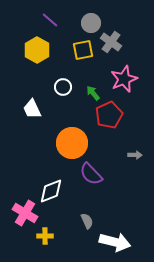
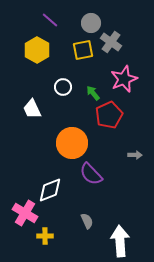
white diamond: moved 1 px left, 1 px up
white arrow: moved 5 px right, 1 px up; rotated 108 degrees counterclockwise
